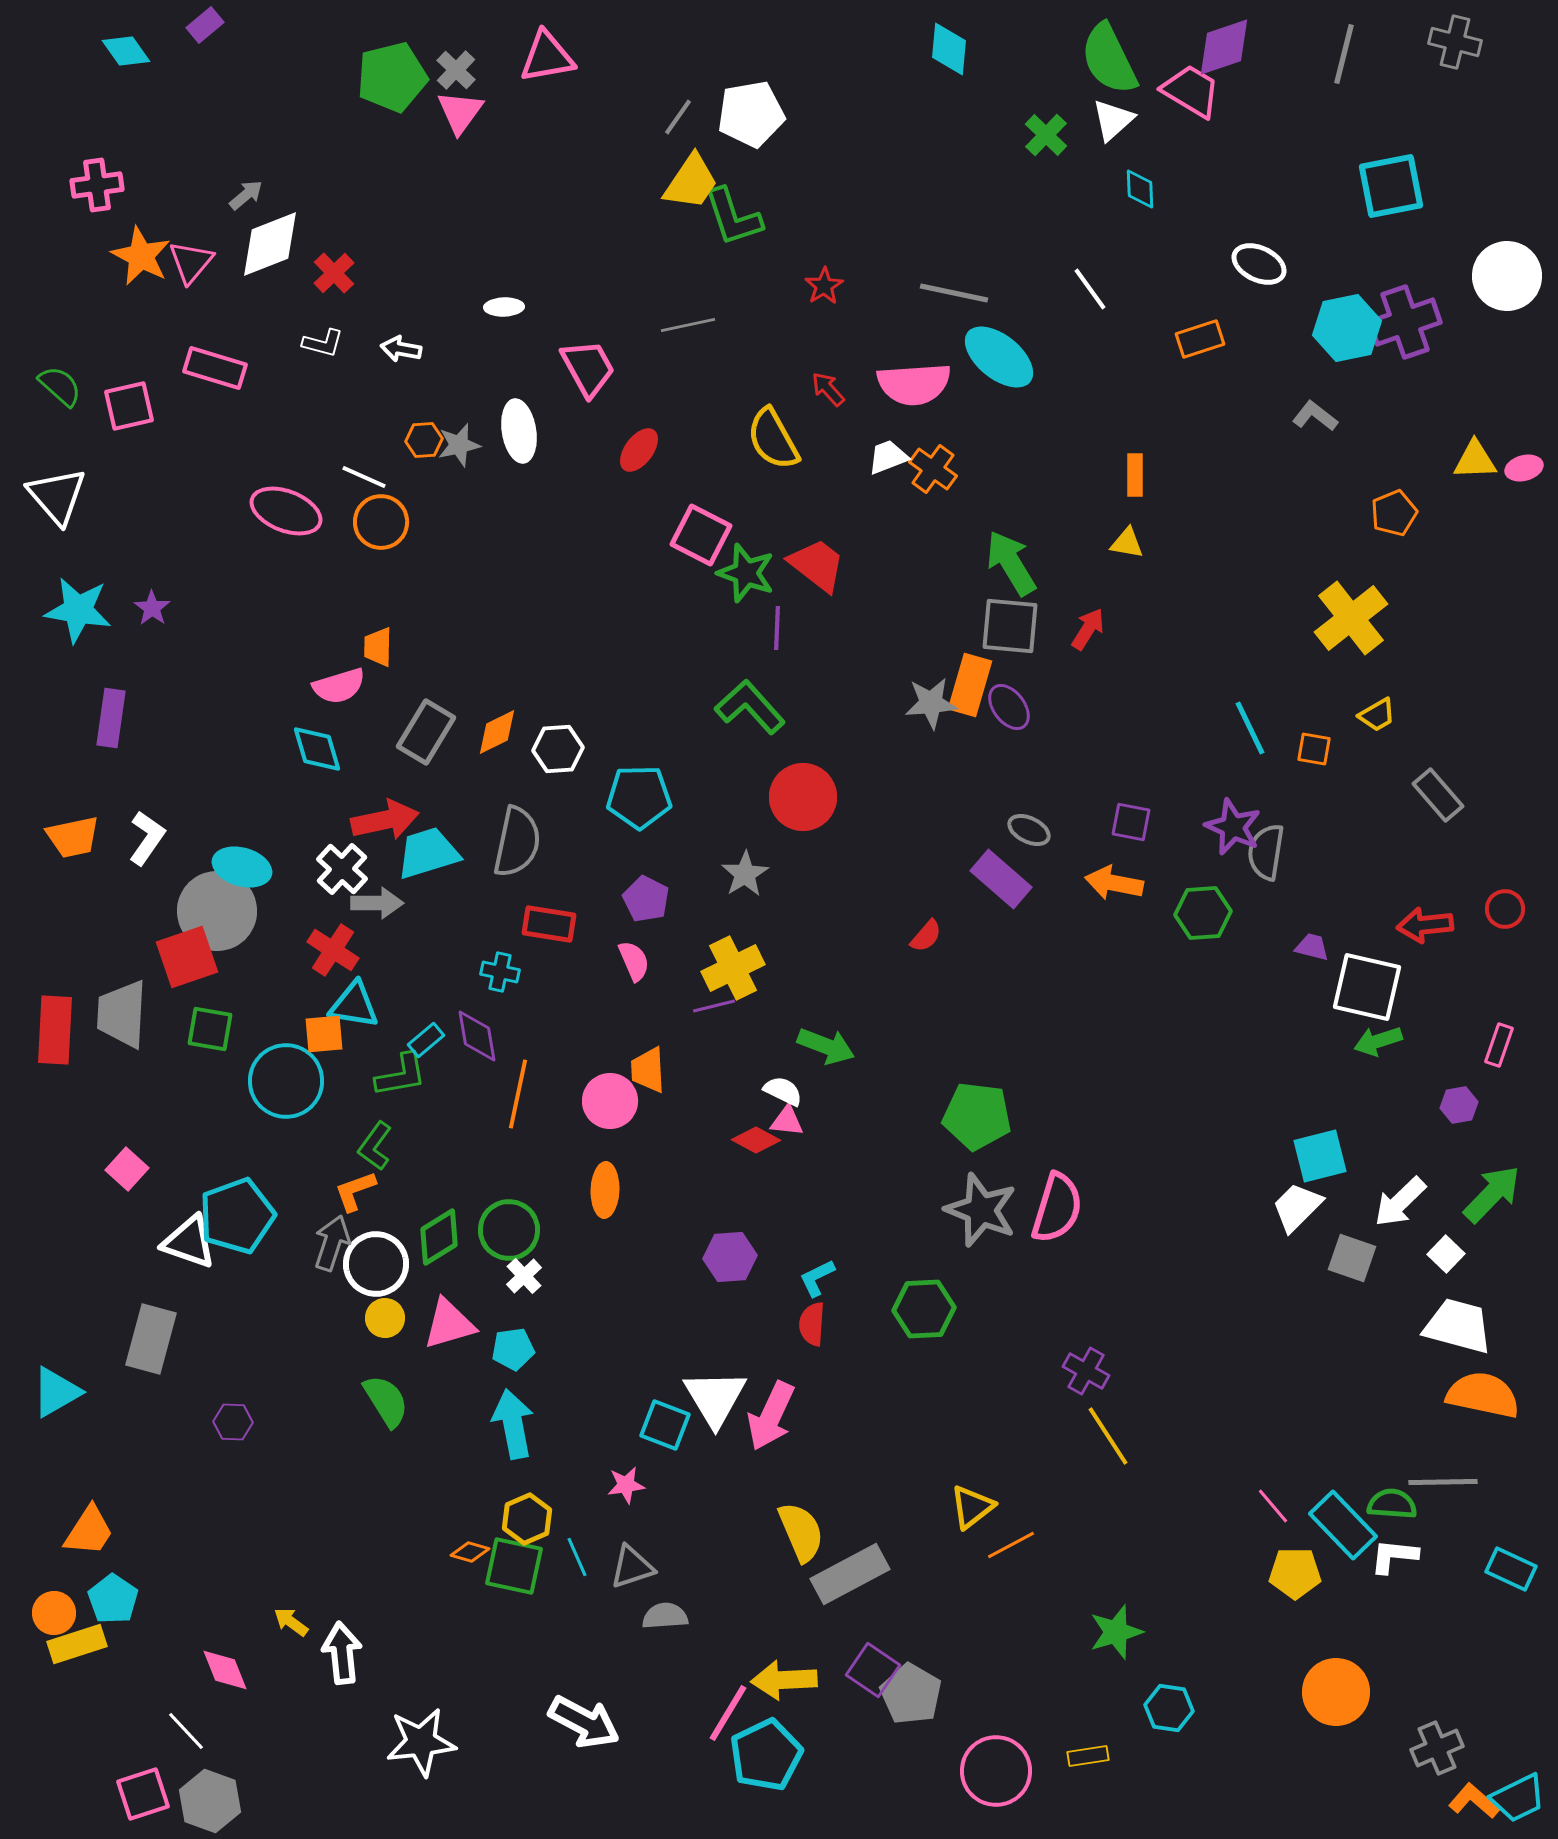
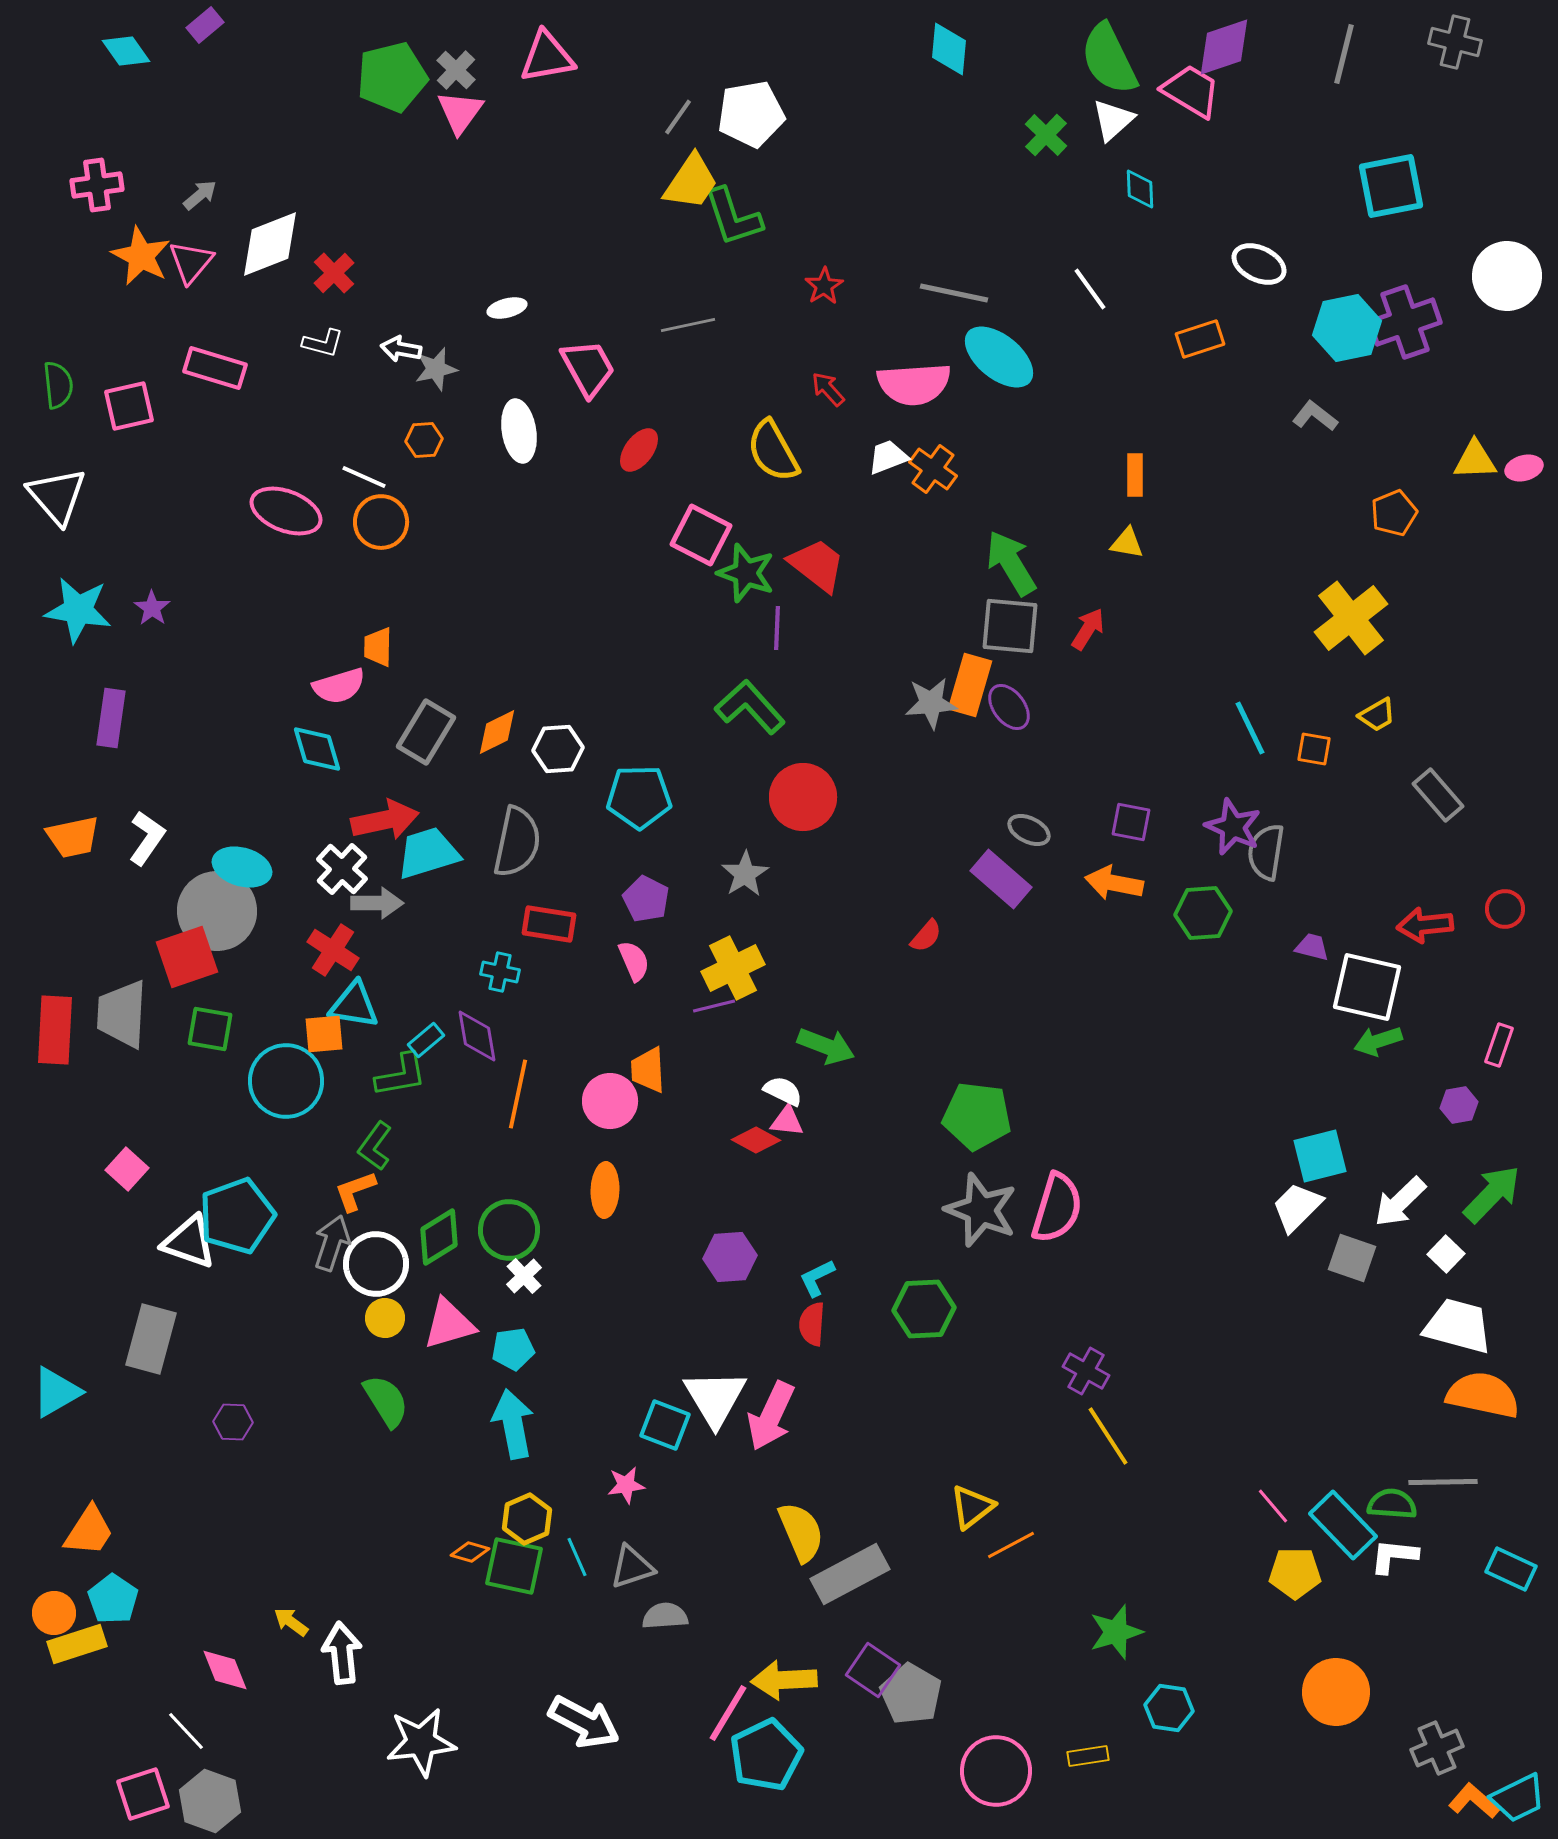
gray arrow at (246, 195): moved 46 px left
white ellipse at (504, 307): moved 3 px right, 1 px down; rotated 12 degrees counterclockwise
green semicircle at (60, 386): moved 2 px left, 1 px up; rotated 42 degrees clockwise
yellow semicircle at (773, 439): moved 12 px down
gray star at (459, 445): moved 23 px left, 76 px up
